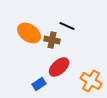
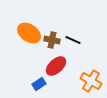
black line: moved 6 px right, 14 px down
red ellipse: moved 3 px left, 1 px up
